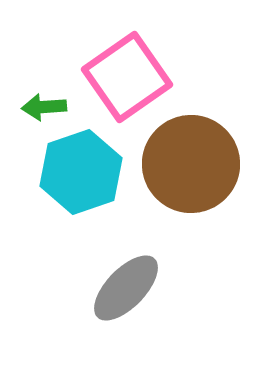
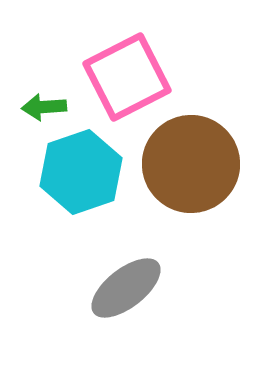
pink square: rotated 8 degrees clockwise
gray ellipse: rotated 8 degrees clockwise
